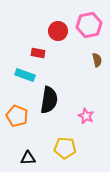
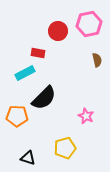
pink hexagon: moved 1 px up
cyan rectangle: moved 2 px up; rotated 48 degrees counterclockwise
black semicircle: moved 5 px left, 2 px up; rotated 36 degrees clockwise
orange pentagon: rotated 20 degrees counterclockwise
yellow pentagon: rotated 20 degrees counterclockwise
black triangle: rotated 21 degrees clockwise
